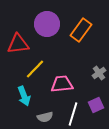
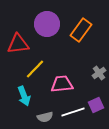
white line: moved 2 px up; rotated 55 degrees clockwise
